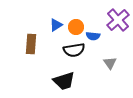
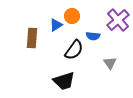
orange circle: moved 4 px left, 11 px up
brown rectangle: moved 1 px right, 6 px up
black semicircle: rotated 45 degrees counterclockwise
